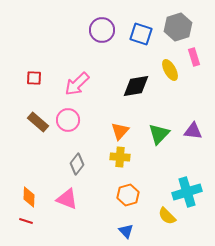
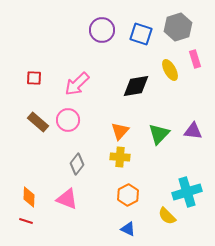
pink rectangle: moved 1 px right, 2 px down
orange hexagon: rotated 10 degrees counterclockwise
blue triangle: moved 2 px right, 2 px up; rotated 21 degrees counterclockwise
